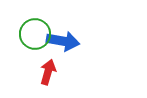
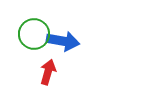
green circle: moved 1 px left
